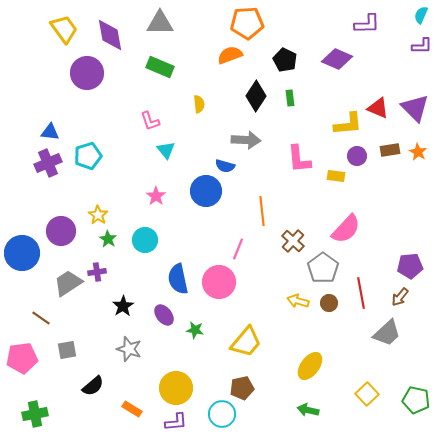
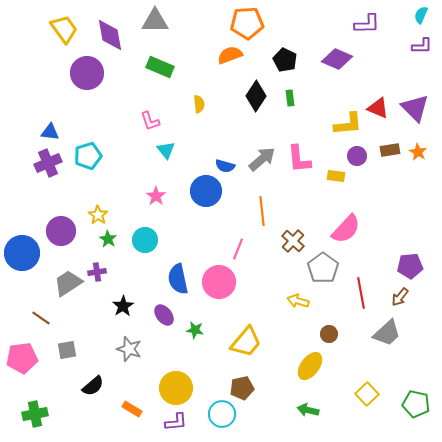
gray triangle at (160, 23): moved 5 px left, 2 px up
gray arrow at (246, 140): moved 16 px right, 19 px down; rotated 44 degrees counterclockwise
brown circle at (329, 303): moved 31 px down
green pentagon at (416, 400): moved 4 px down
